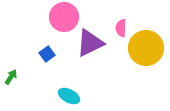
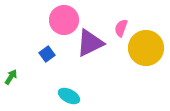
pink circle: moved 3 px down
pink semicircle: rotated 18 degrees clockwise
